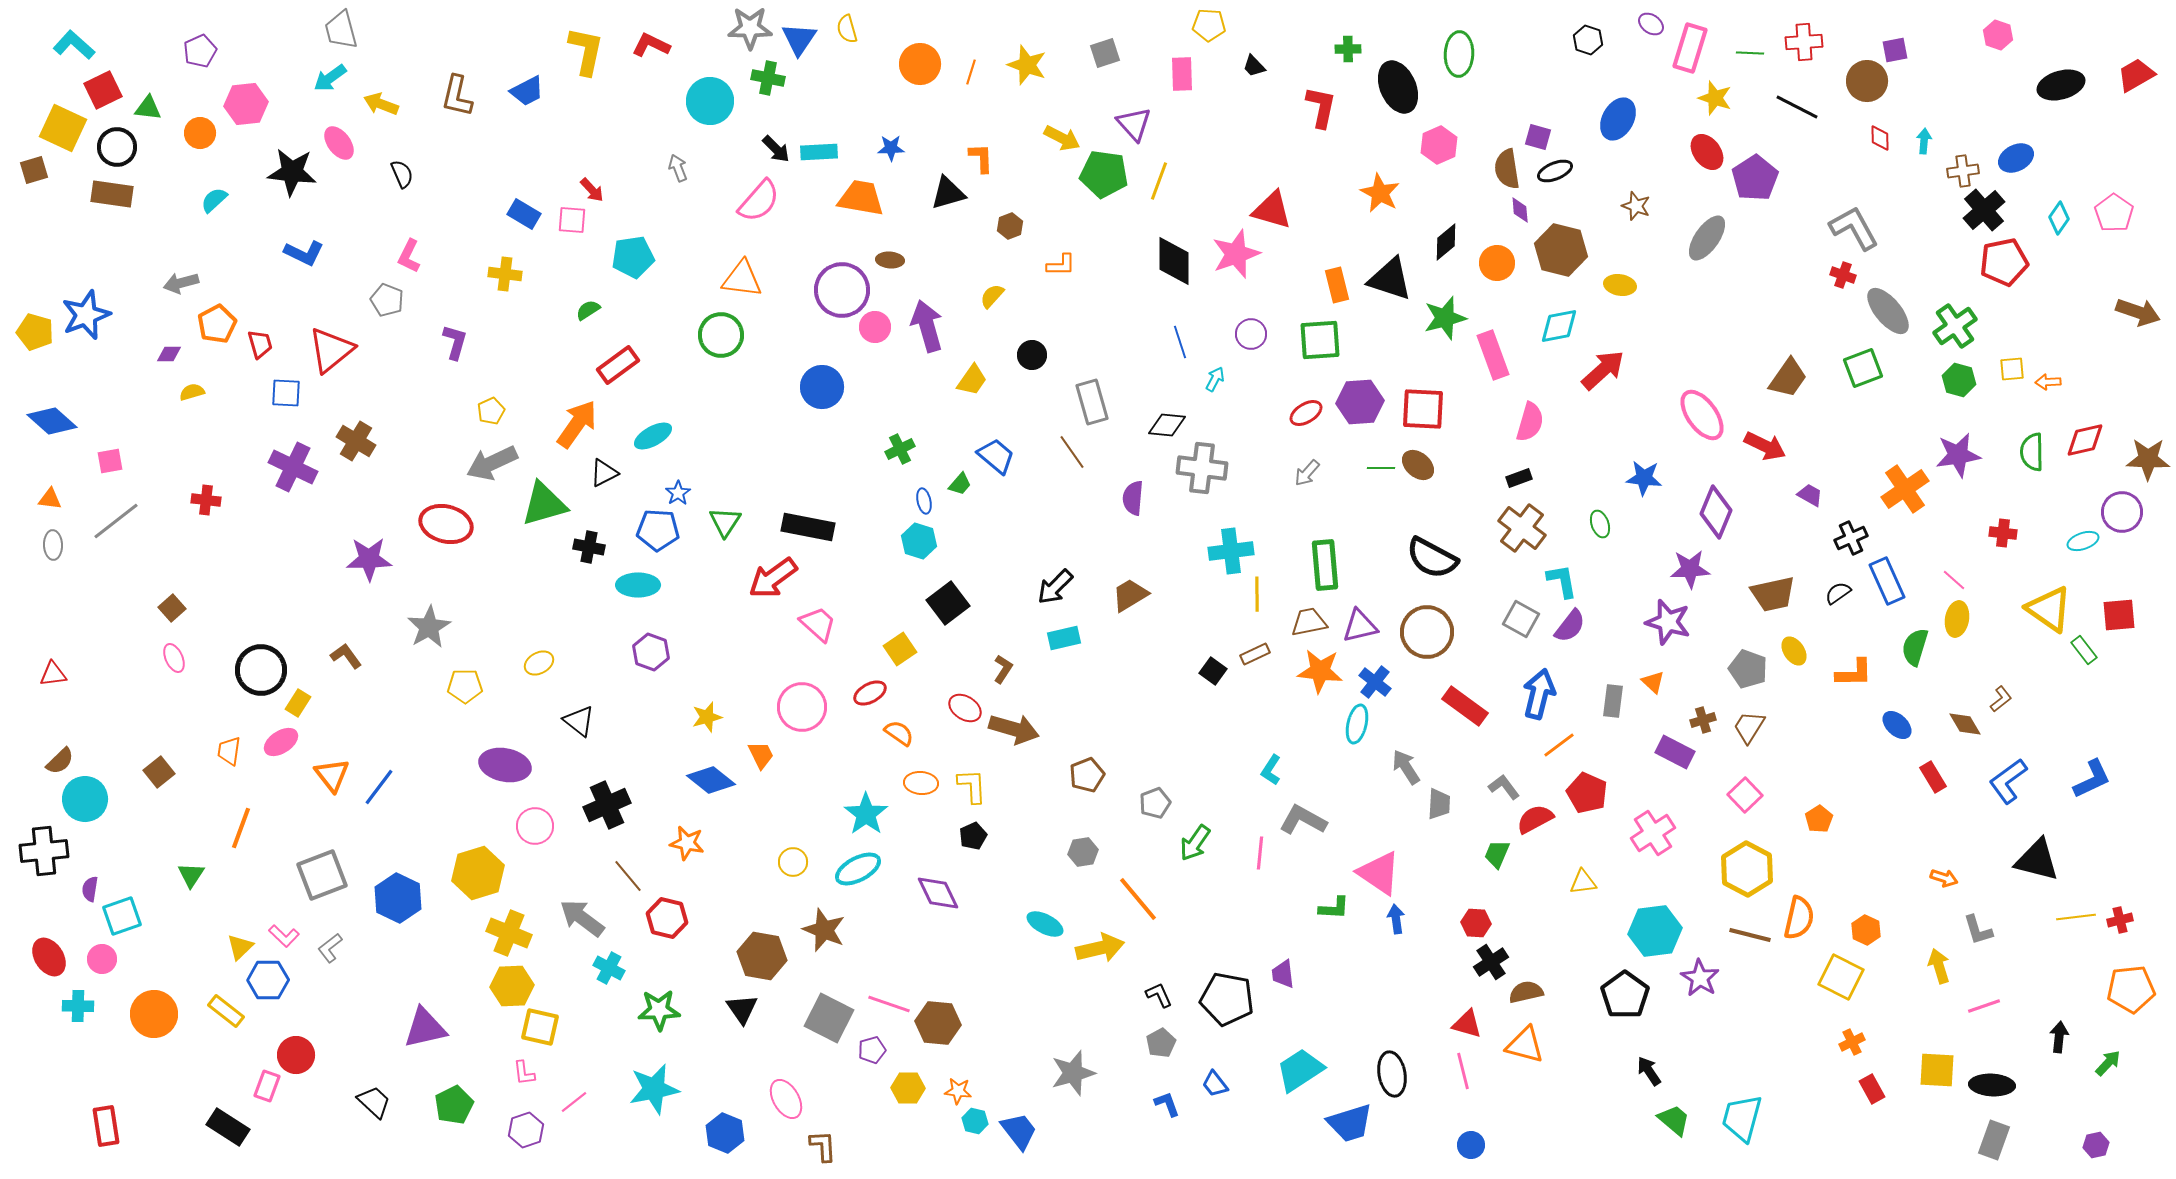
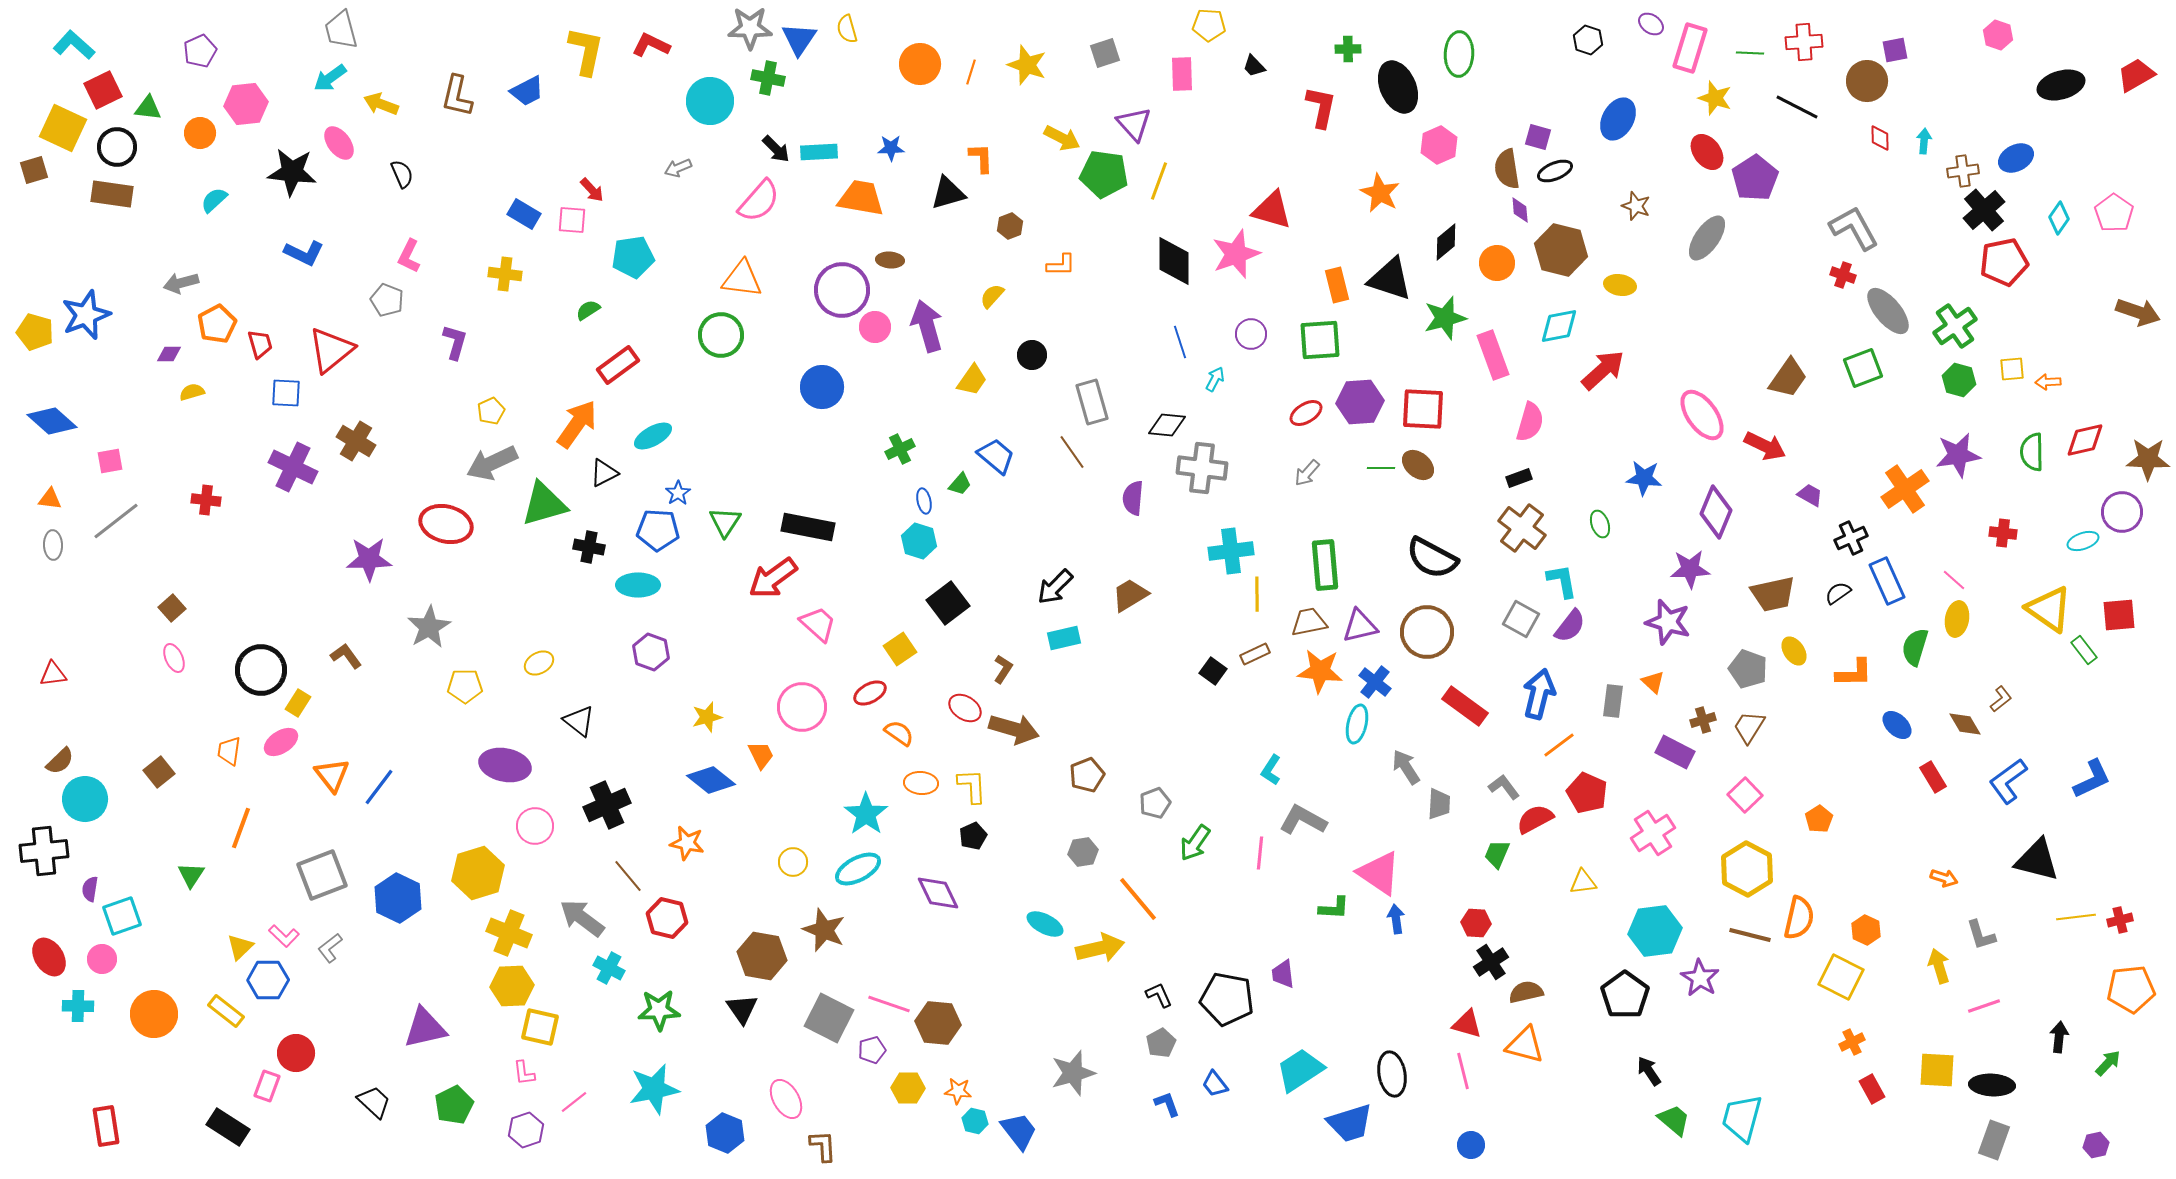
gray arrow at (678, 168): rotated 92 degrees counterclockwise
gray L-shape at (1978, 930): moved 3 px right, 5 px down
red circle at (296, 1055): moved 2 px up
